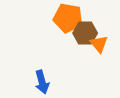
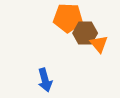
orange pentagon: rotated 8 degrees counterclockwise
blue arrow: moved 3 px right, 2 px up
